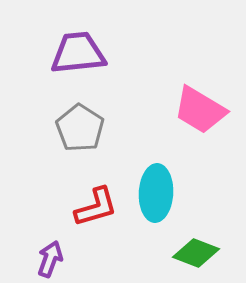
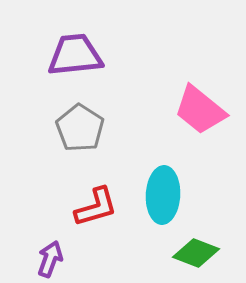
purple trapezoid: moved 3 px left, 2 px down
pink trapezoid: rotated 8 degrees clockwise
cyan ellipse: moved 7 px right, 2 px down
